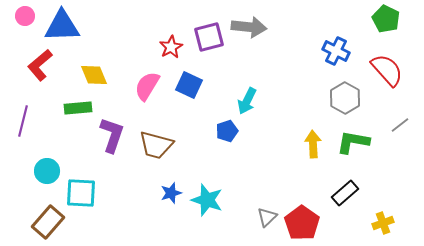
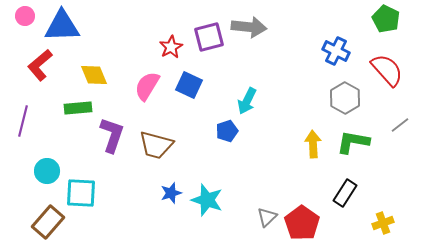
black rectangle: rotated 16 degrees counterclockwise
